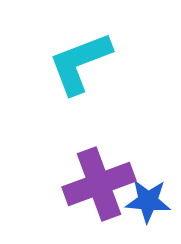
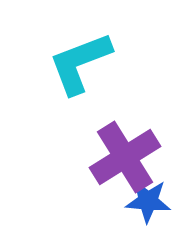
purple cross: moved 26 px right, 27 px up; rotated 12 degrees counterclockwise
